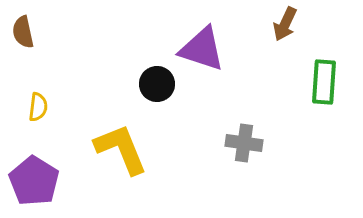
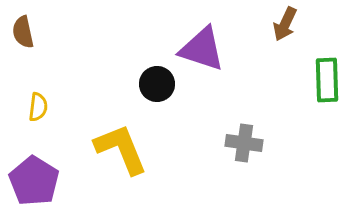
green rectangle: moved 3 px right, 2 px up; rotated 6 degrees counterclockwise
